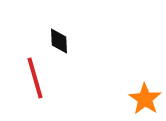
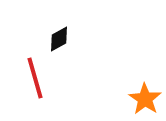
black diamond: moved 2 px up; rotated 64 degrees clockwise
